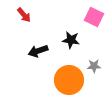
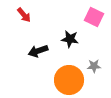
black star: moved 1 px left, 1 px up
